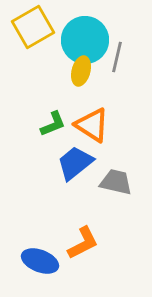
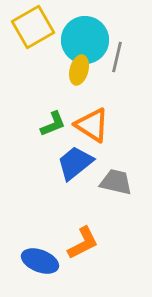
yellow ellipse: moved 2 px left, 1 px up
